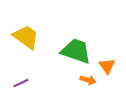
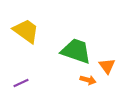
yellow trapezoid: moved 6 px up
